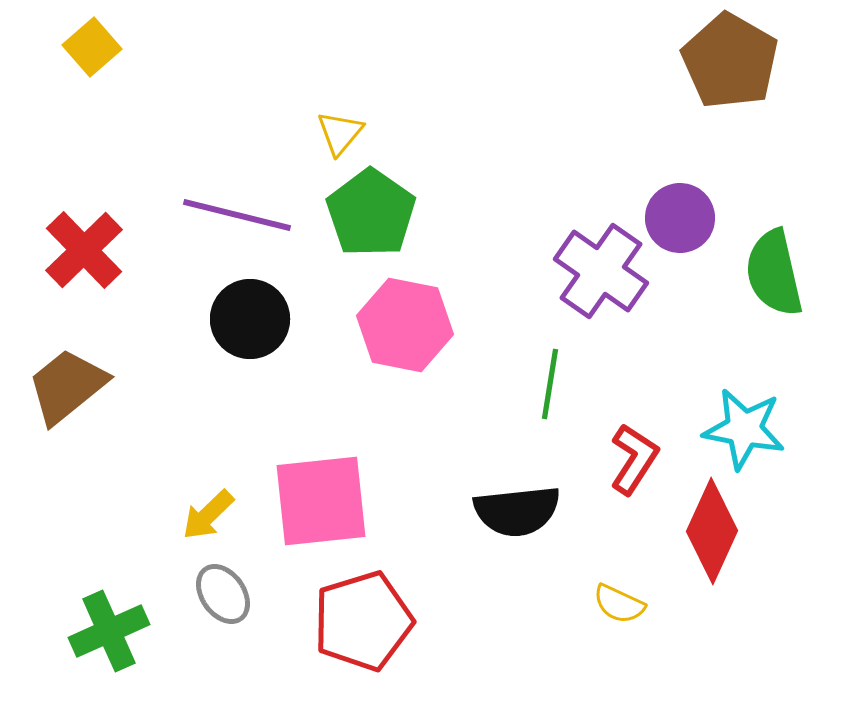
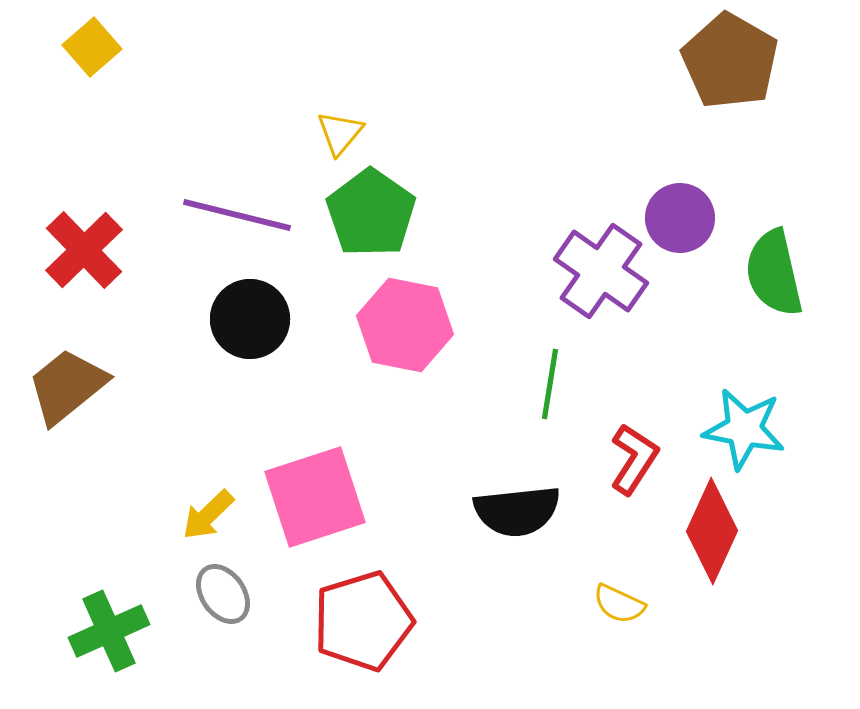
pink square: moved 6 px left, 4 px up; rotated 12 degrees counterclockwise
